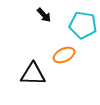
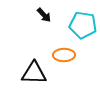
orange ellipse: rotated 25 degrees clockwise
black triangle: moved 1 px right, 1 px up
